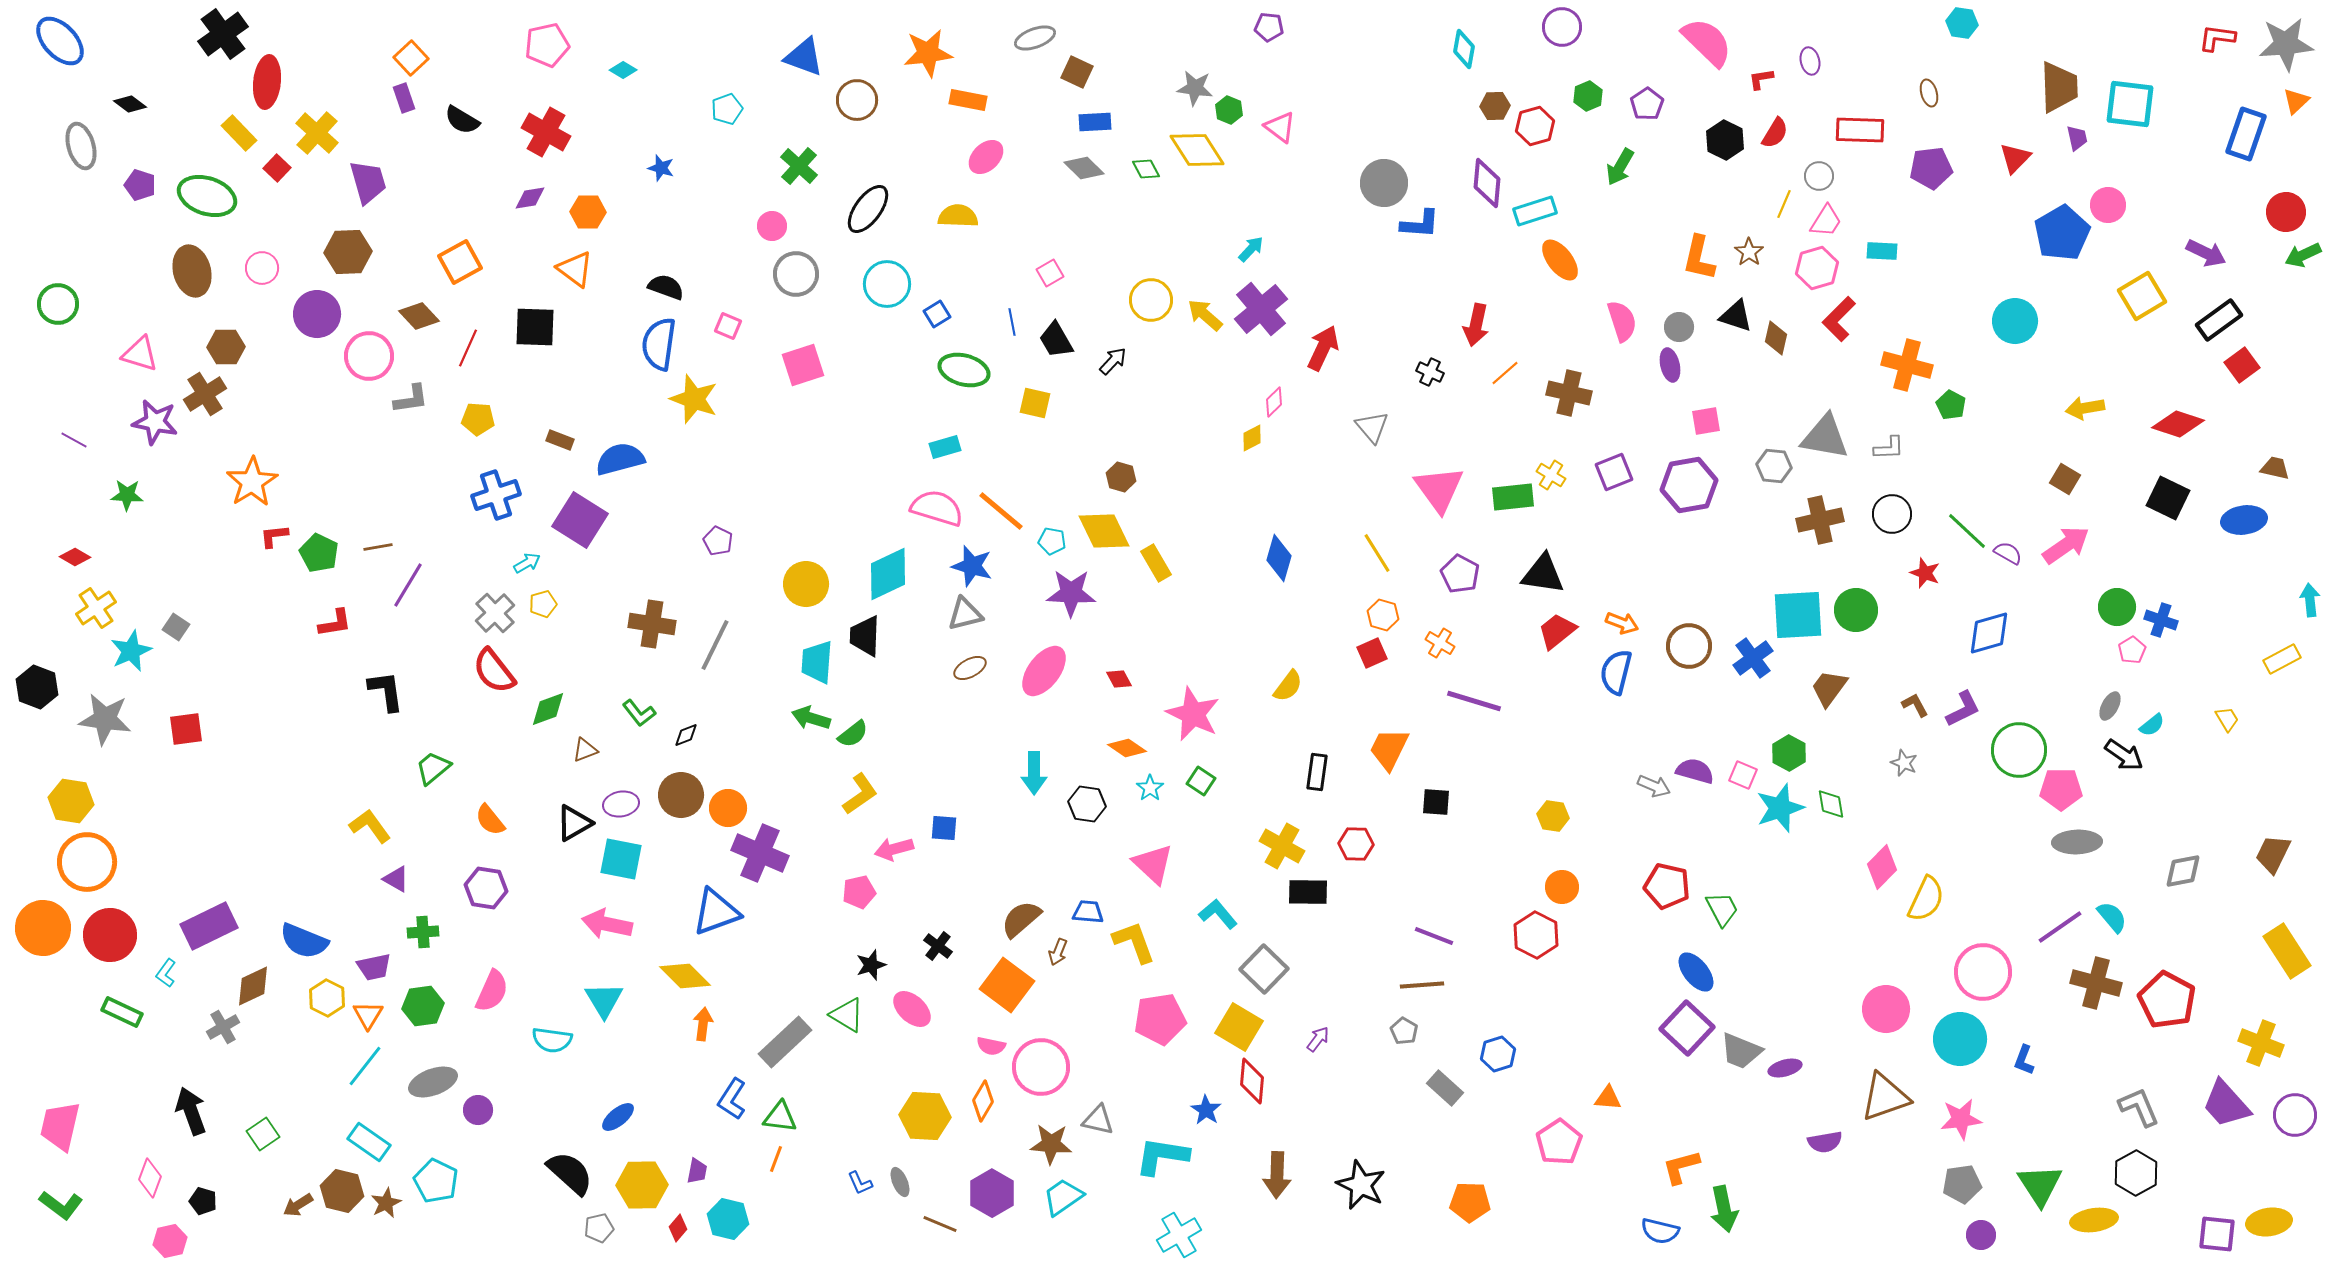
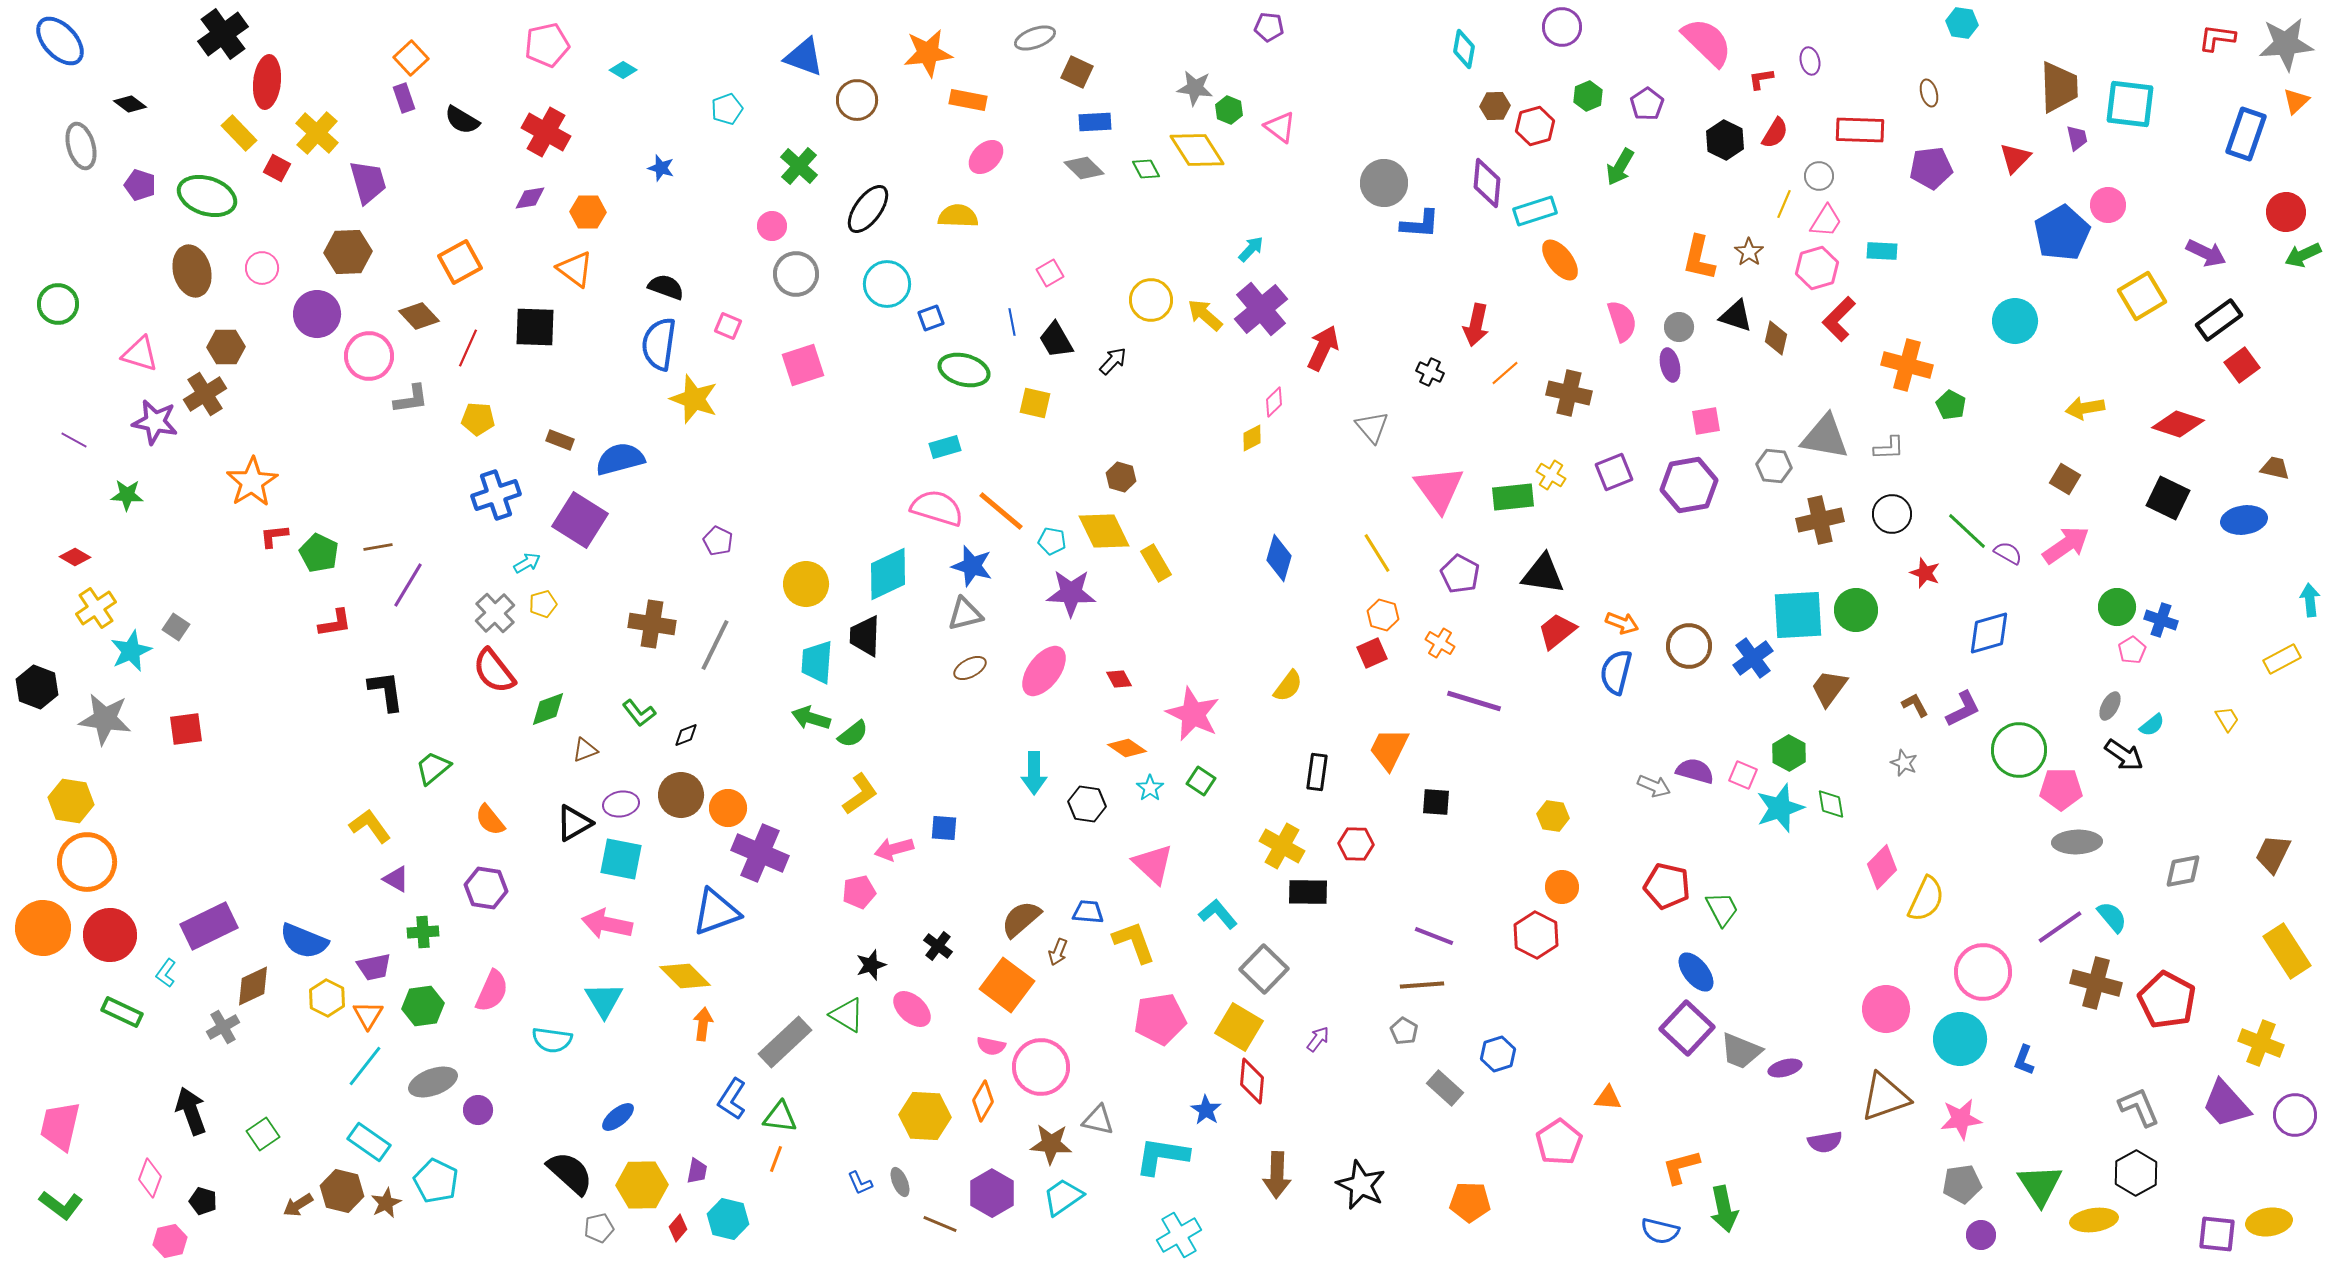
red square at (277, 168): rotated 16 degrees counterclockwise
blue square at (937, 314): moved 6 px left, 4 px down; rotated 12 degrees clockwise
